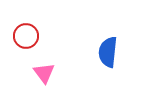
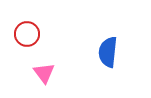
red circle: moved 1 px right, 2 px up
